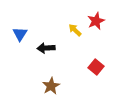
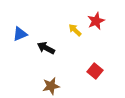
blue triangle: rotated 35 degrees clockwise
black arrow: rotated 30 degrees clockwise
red square: moved 1 px left, 4 px down
brown star: rotated 18 degrees clockwise
